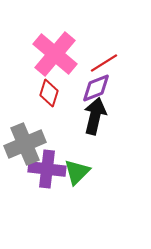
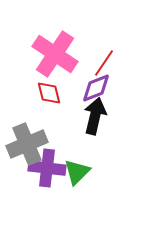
pink cross: rotated 6 degrees counterclockwise
red line: rotated 24 degrees counterclockwise
red diamond: rotated 32 degrees counterclockwise
gray cross: moved 2 px right
purple cross: moved 1 px up
